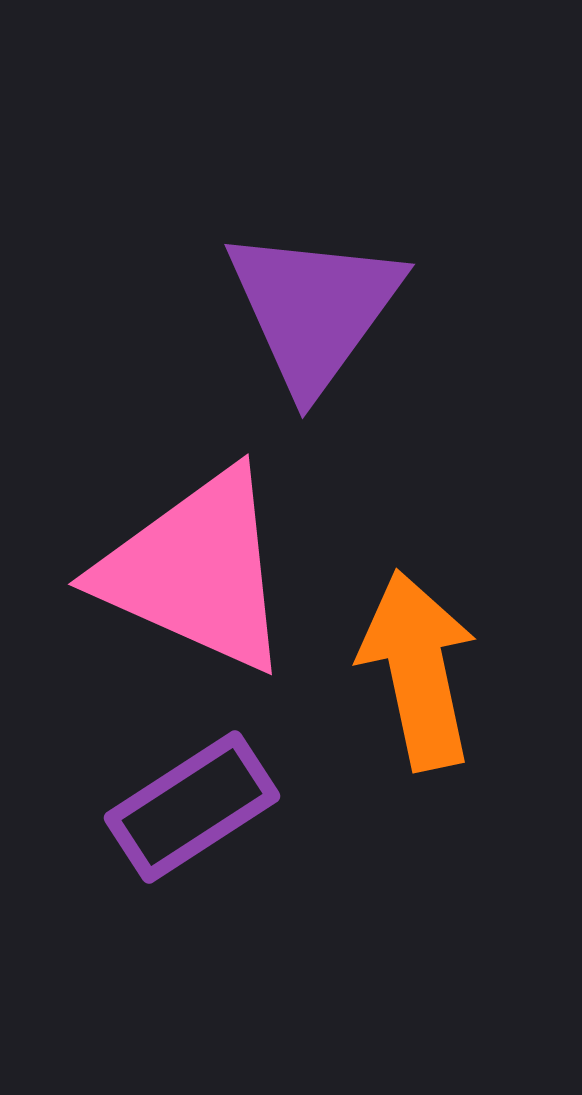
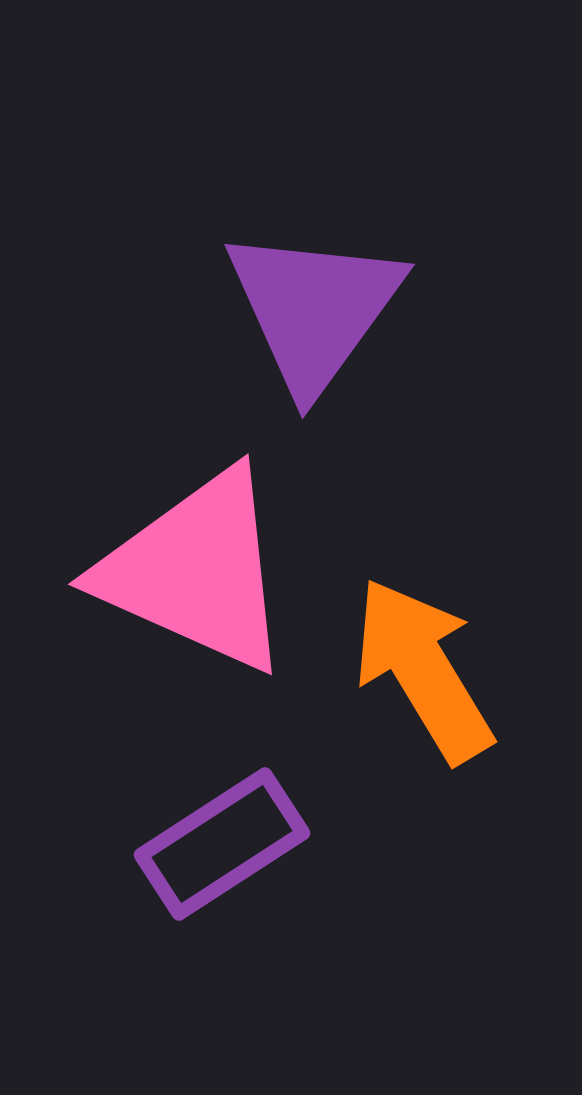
orange arrow: moved 5 px right; rotated 19 degrees counterclockwise
purple rectangle: moved 30 px right, 37 px down
